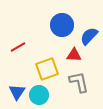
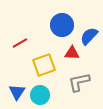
red line: moved 2 px right, 4 px up
red triangle: moved 2 px left, 2 px up
yellow square: moved 3 px left, 4 px up
gray L-shape: rotated 90 degrees counterclockwise
cyan circle: moved 1 px right
